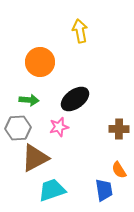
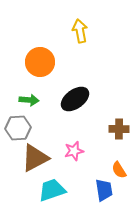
pink star: moved 15 px right, 24 px down
